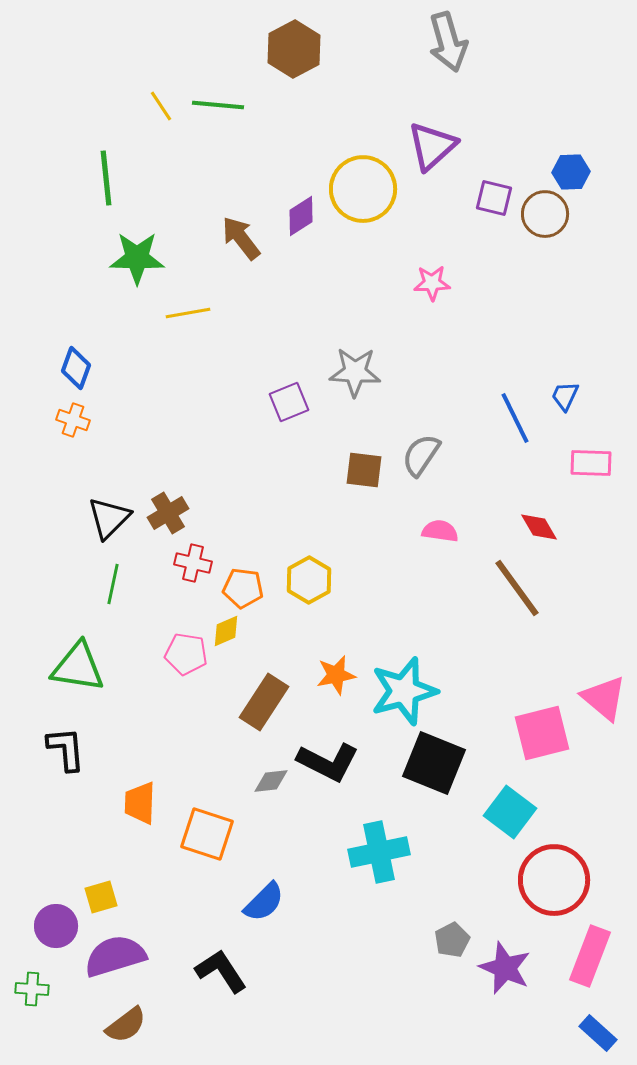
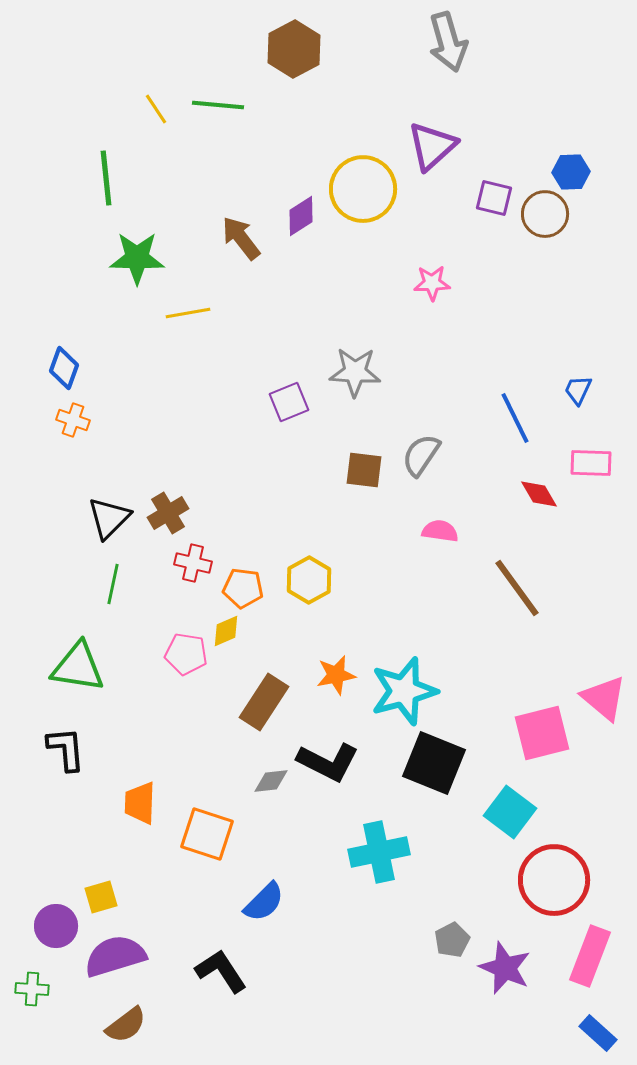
yellow line at (161, 106): moved 5 px left, 3 px down
blue diamond at (76, 368): moved 12 px left
blue trapezoid at (565, 396): moved 13 px right, 6 px up
red diamond at (539, 527): moved 33 px up
